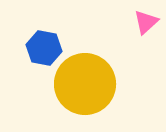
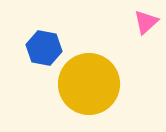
yellow circle: moved 4 px right
